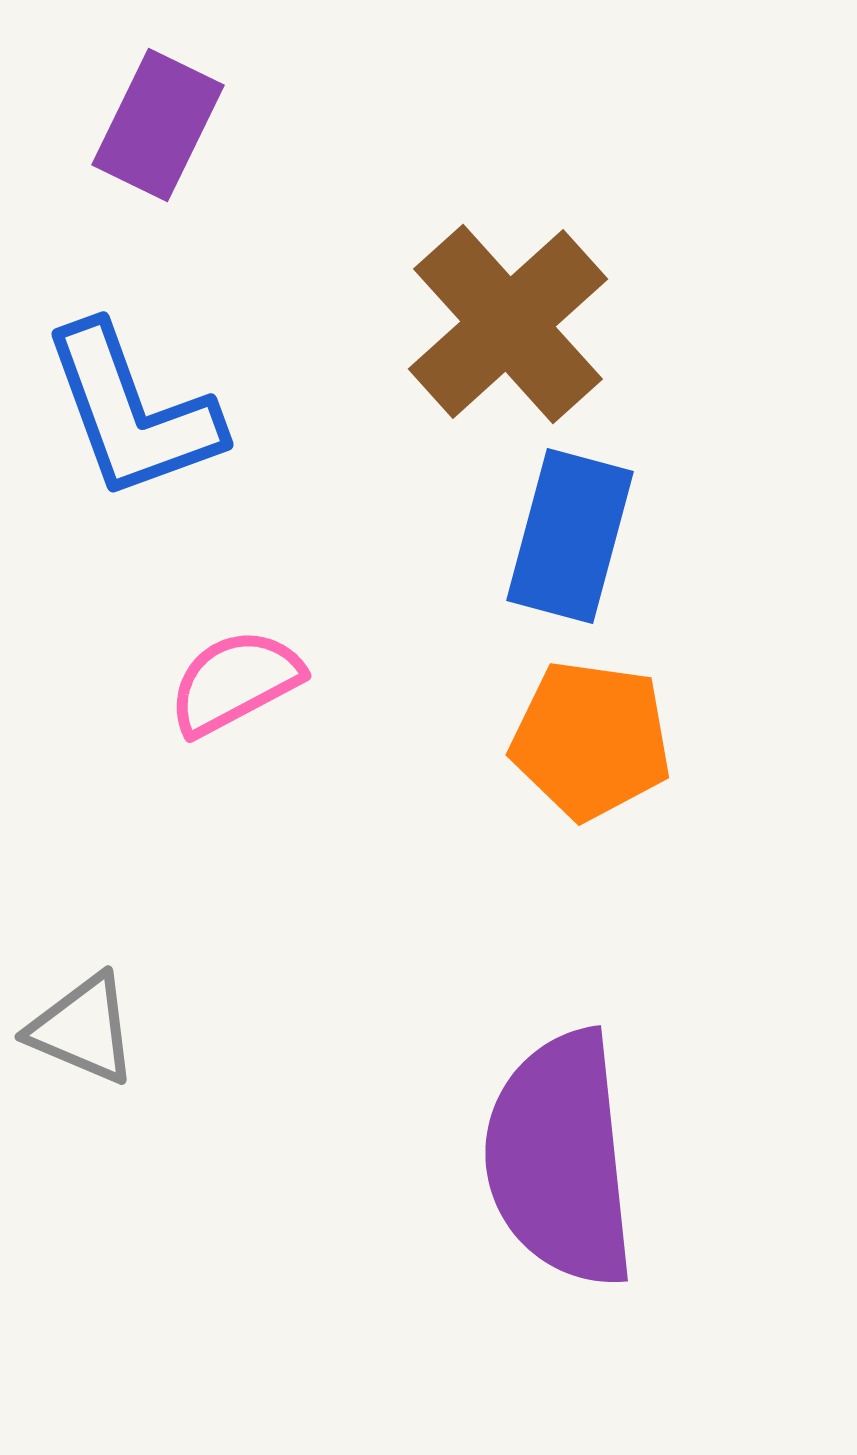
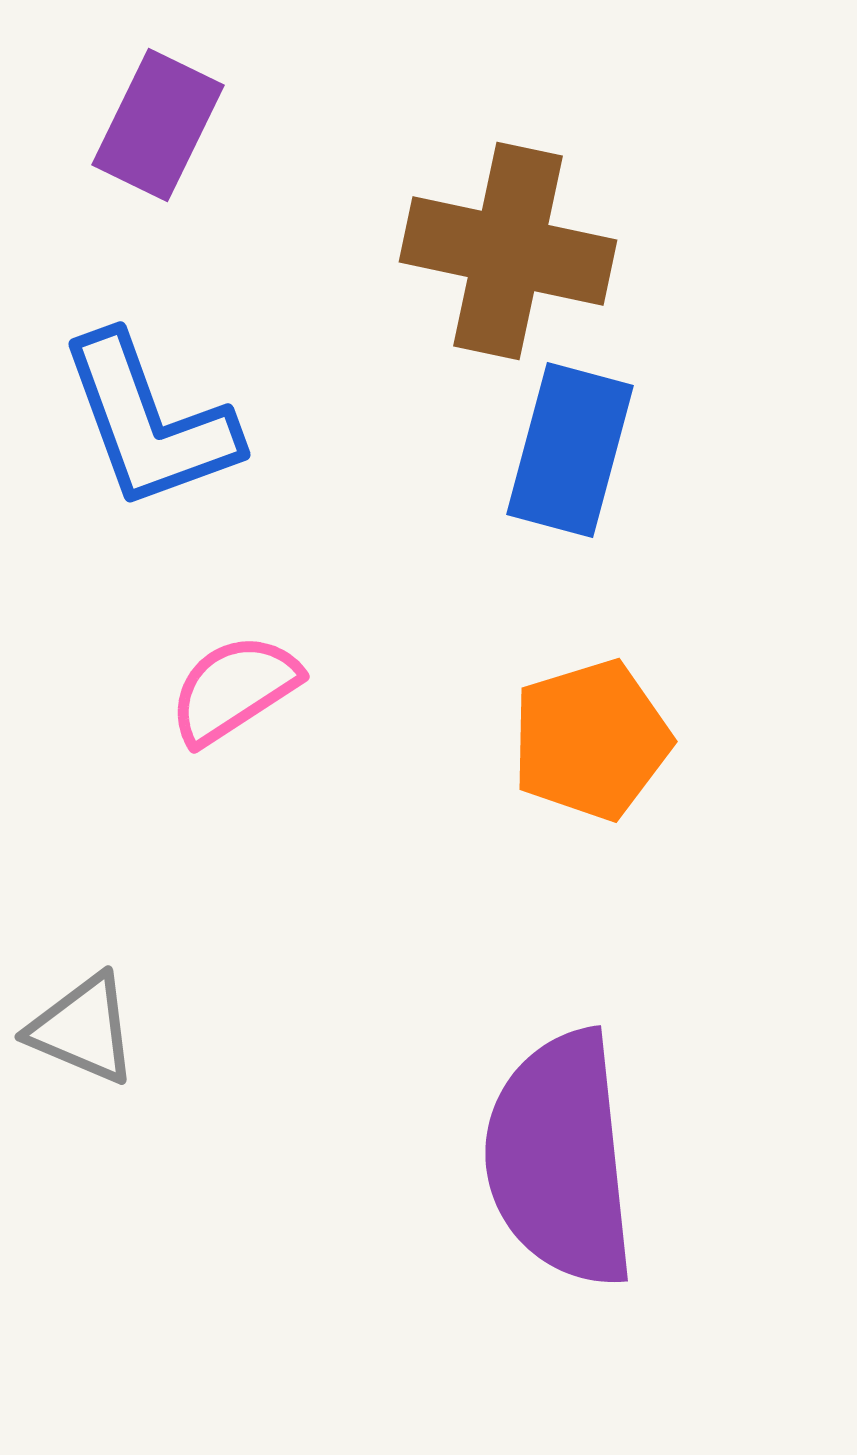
brown cross: moved 73 px up; rotated 36 degrees counterclockwise
blue L-shape: moved 17 px right, 10 px down
blue rectangle: moved 86 px up
pink semicircle: moved 1 px left, 7 px down; rotated 5 degrees counterclockwise
orange pentagon: rotated 25 degrees counterclockwise
